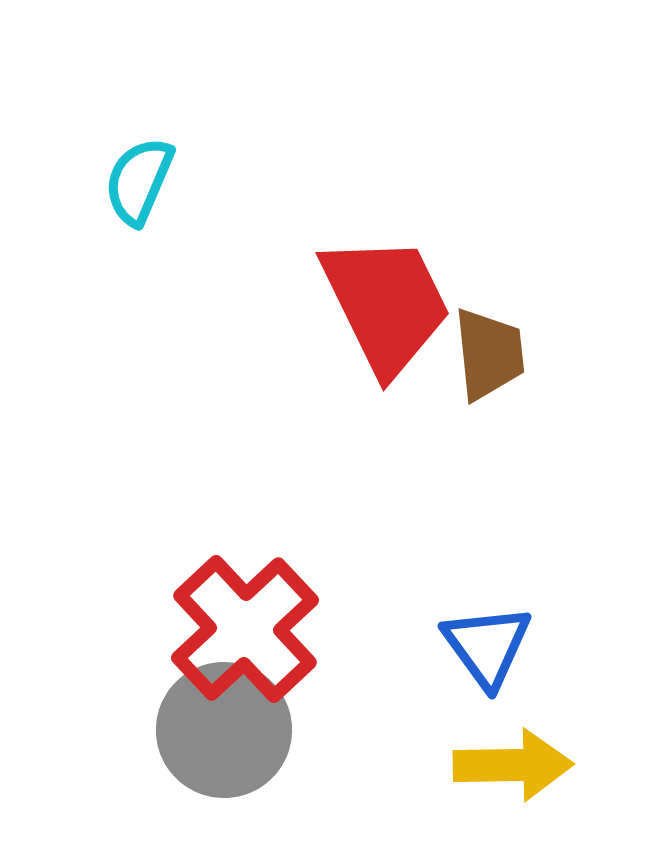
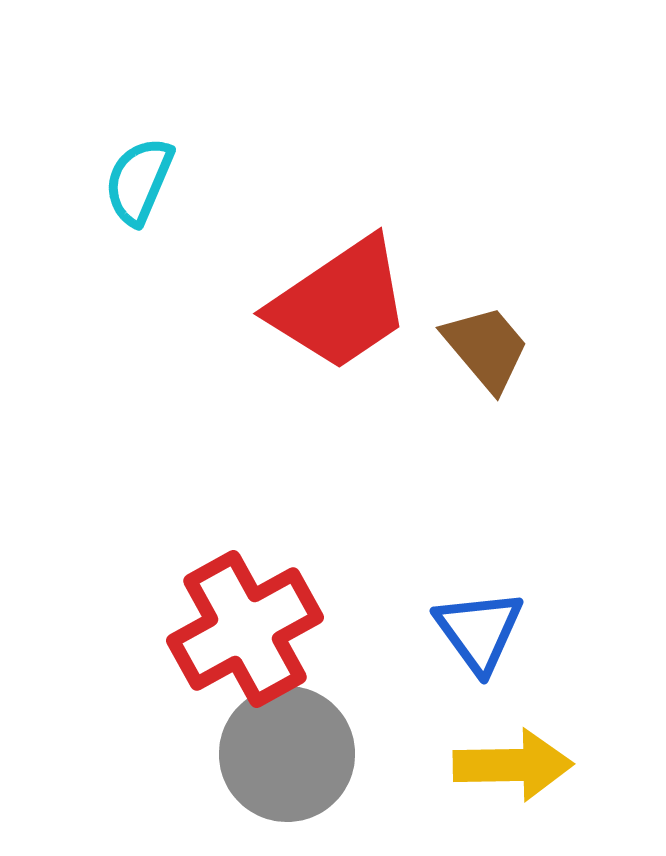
red trapezoid: moved 46 px left; rotated 82 degrees clockwise
brown trapezoid: moved 3 px left, 6 px up; rotated 34 degrees counterclockwise
red cross: rotated 14 degrees clockwise
blue triangle: moved 8 px left, 15 px up
gray circle: moved 63 px right, 24 px down
